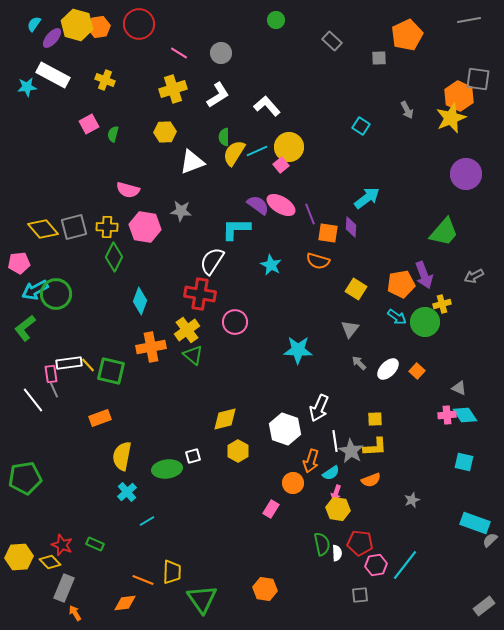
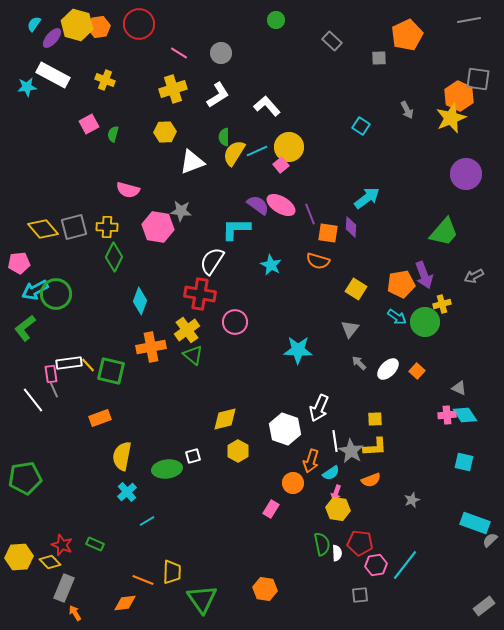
pink hexagon at (145, 227): moved 13 px right
